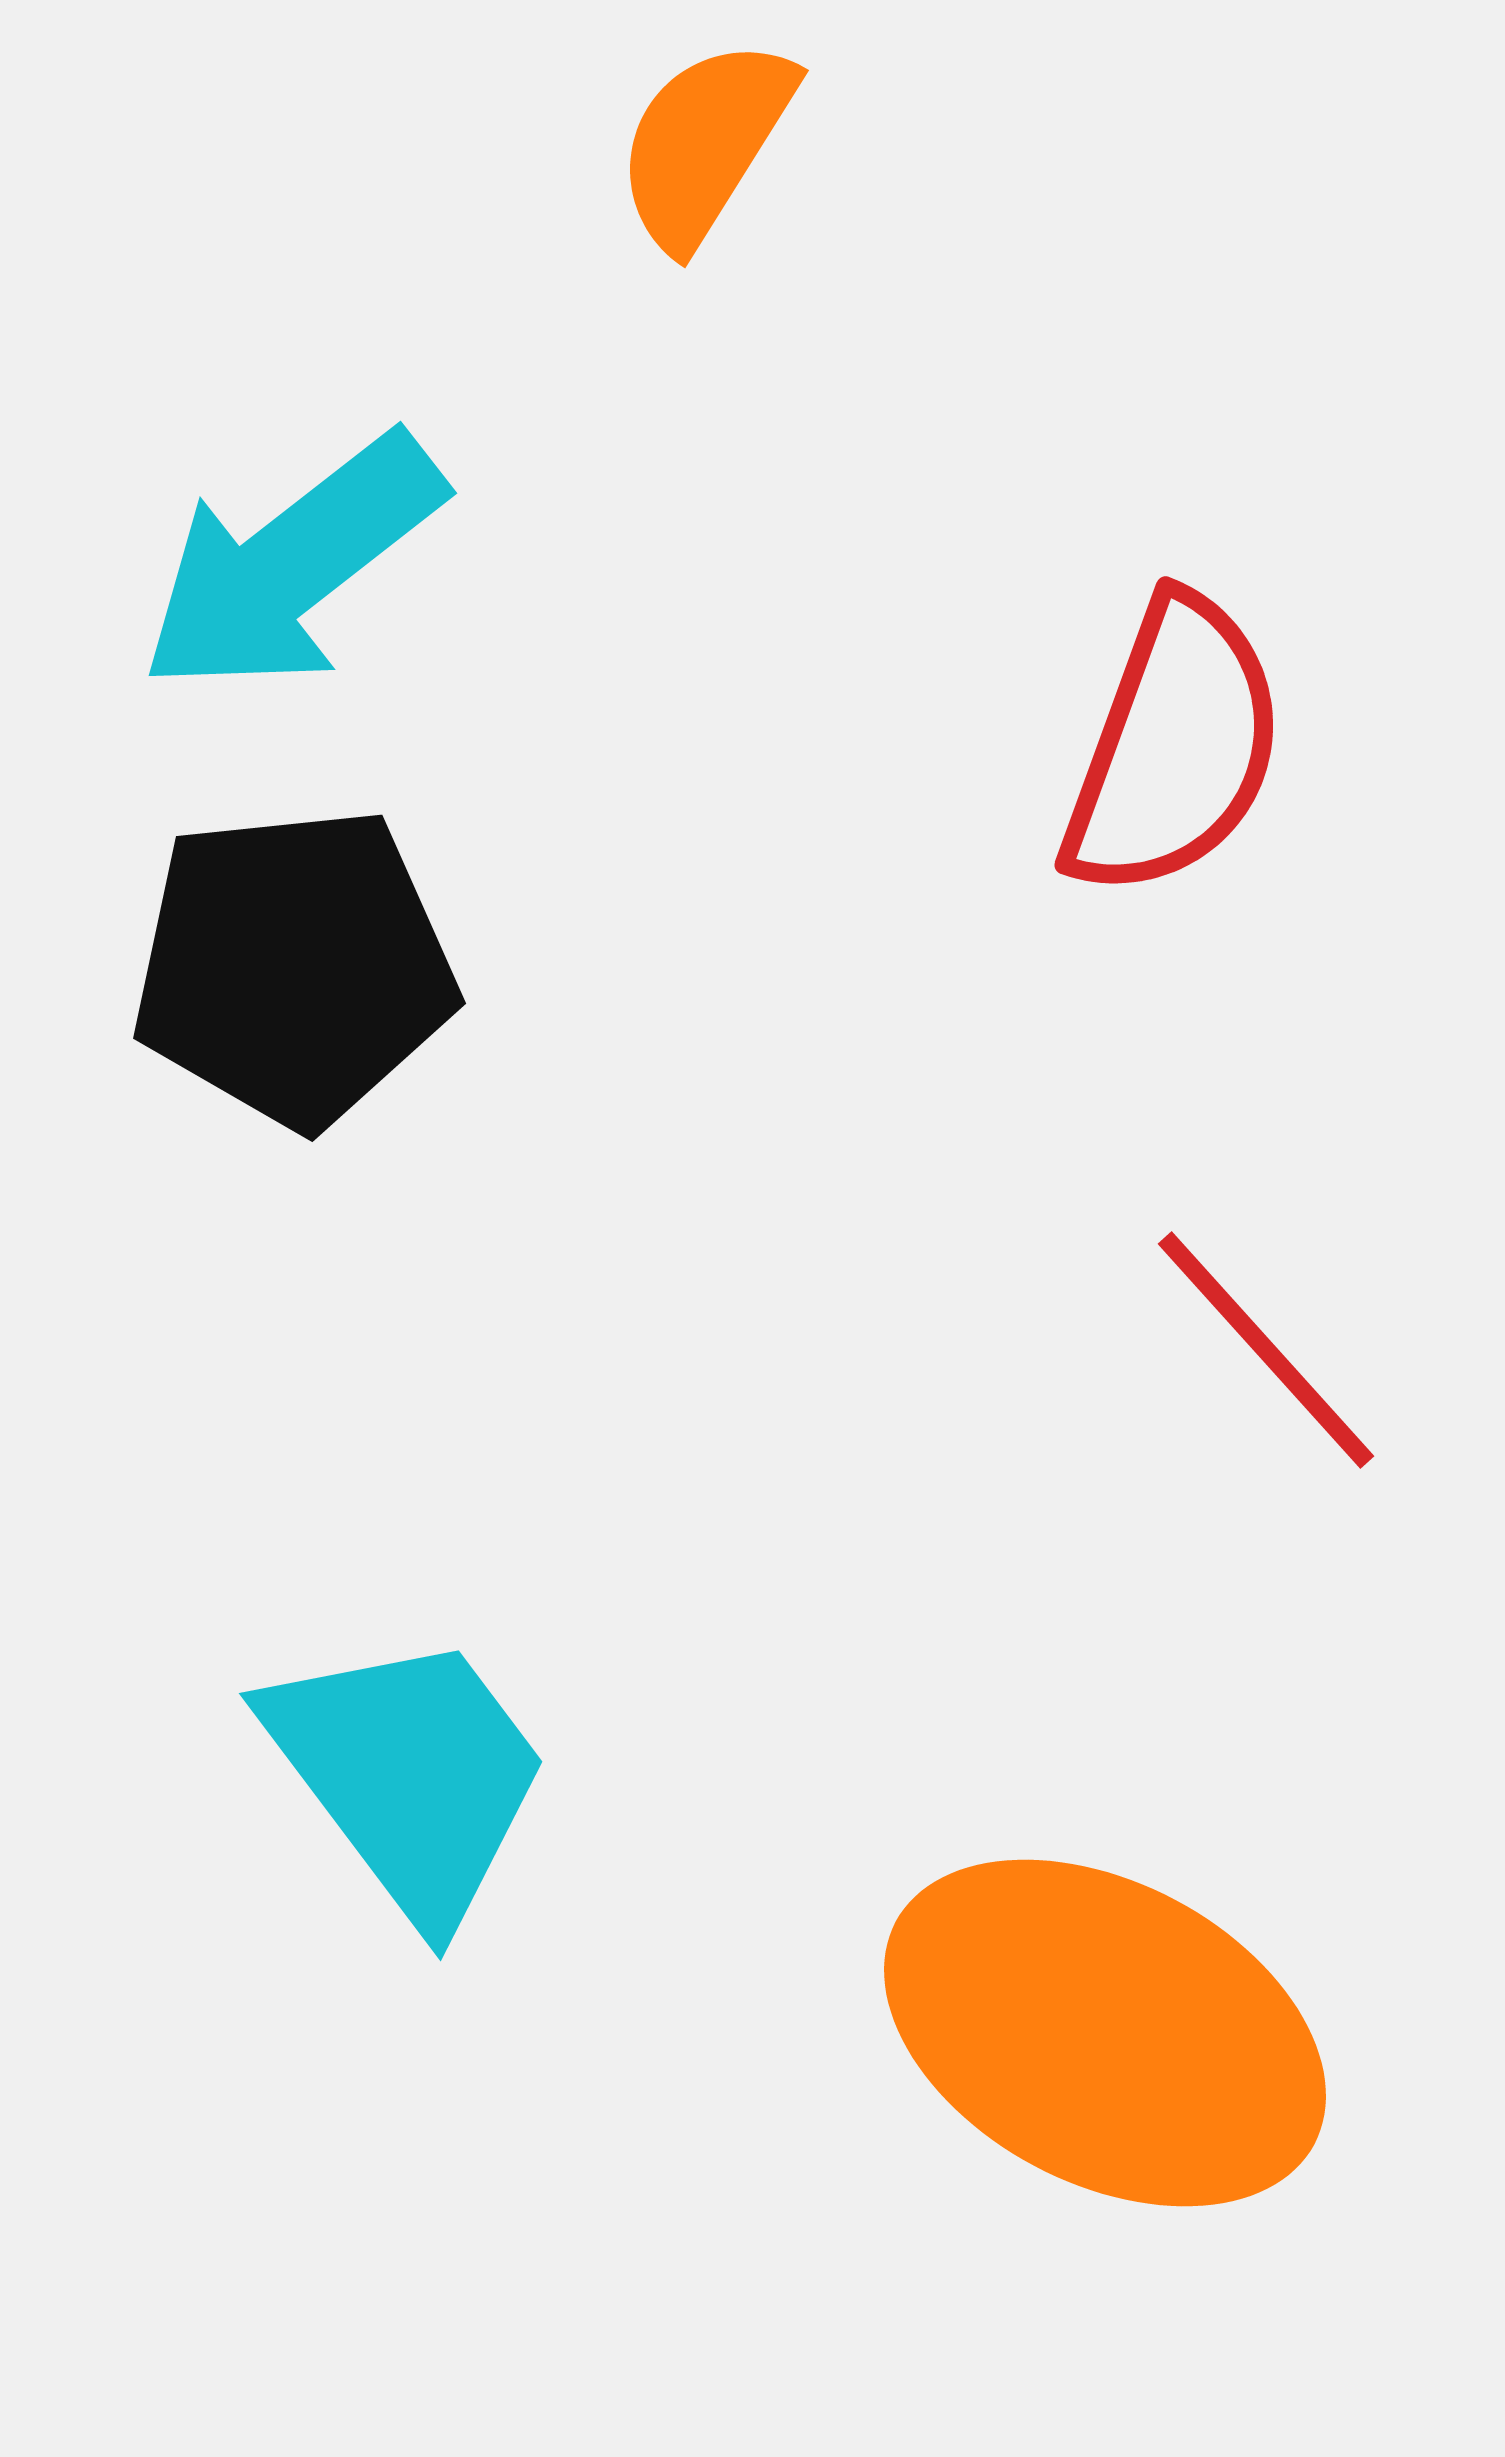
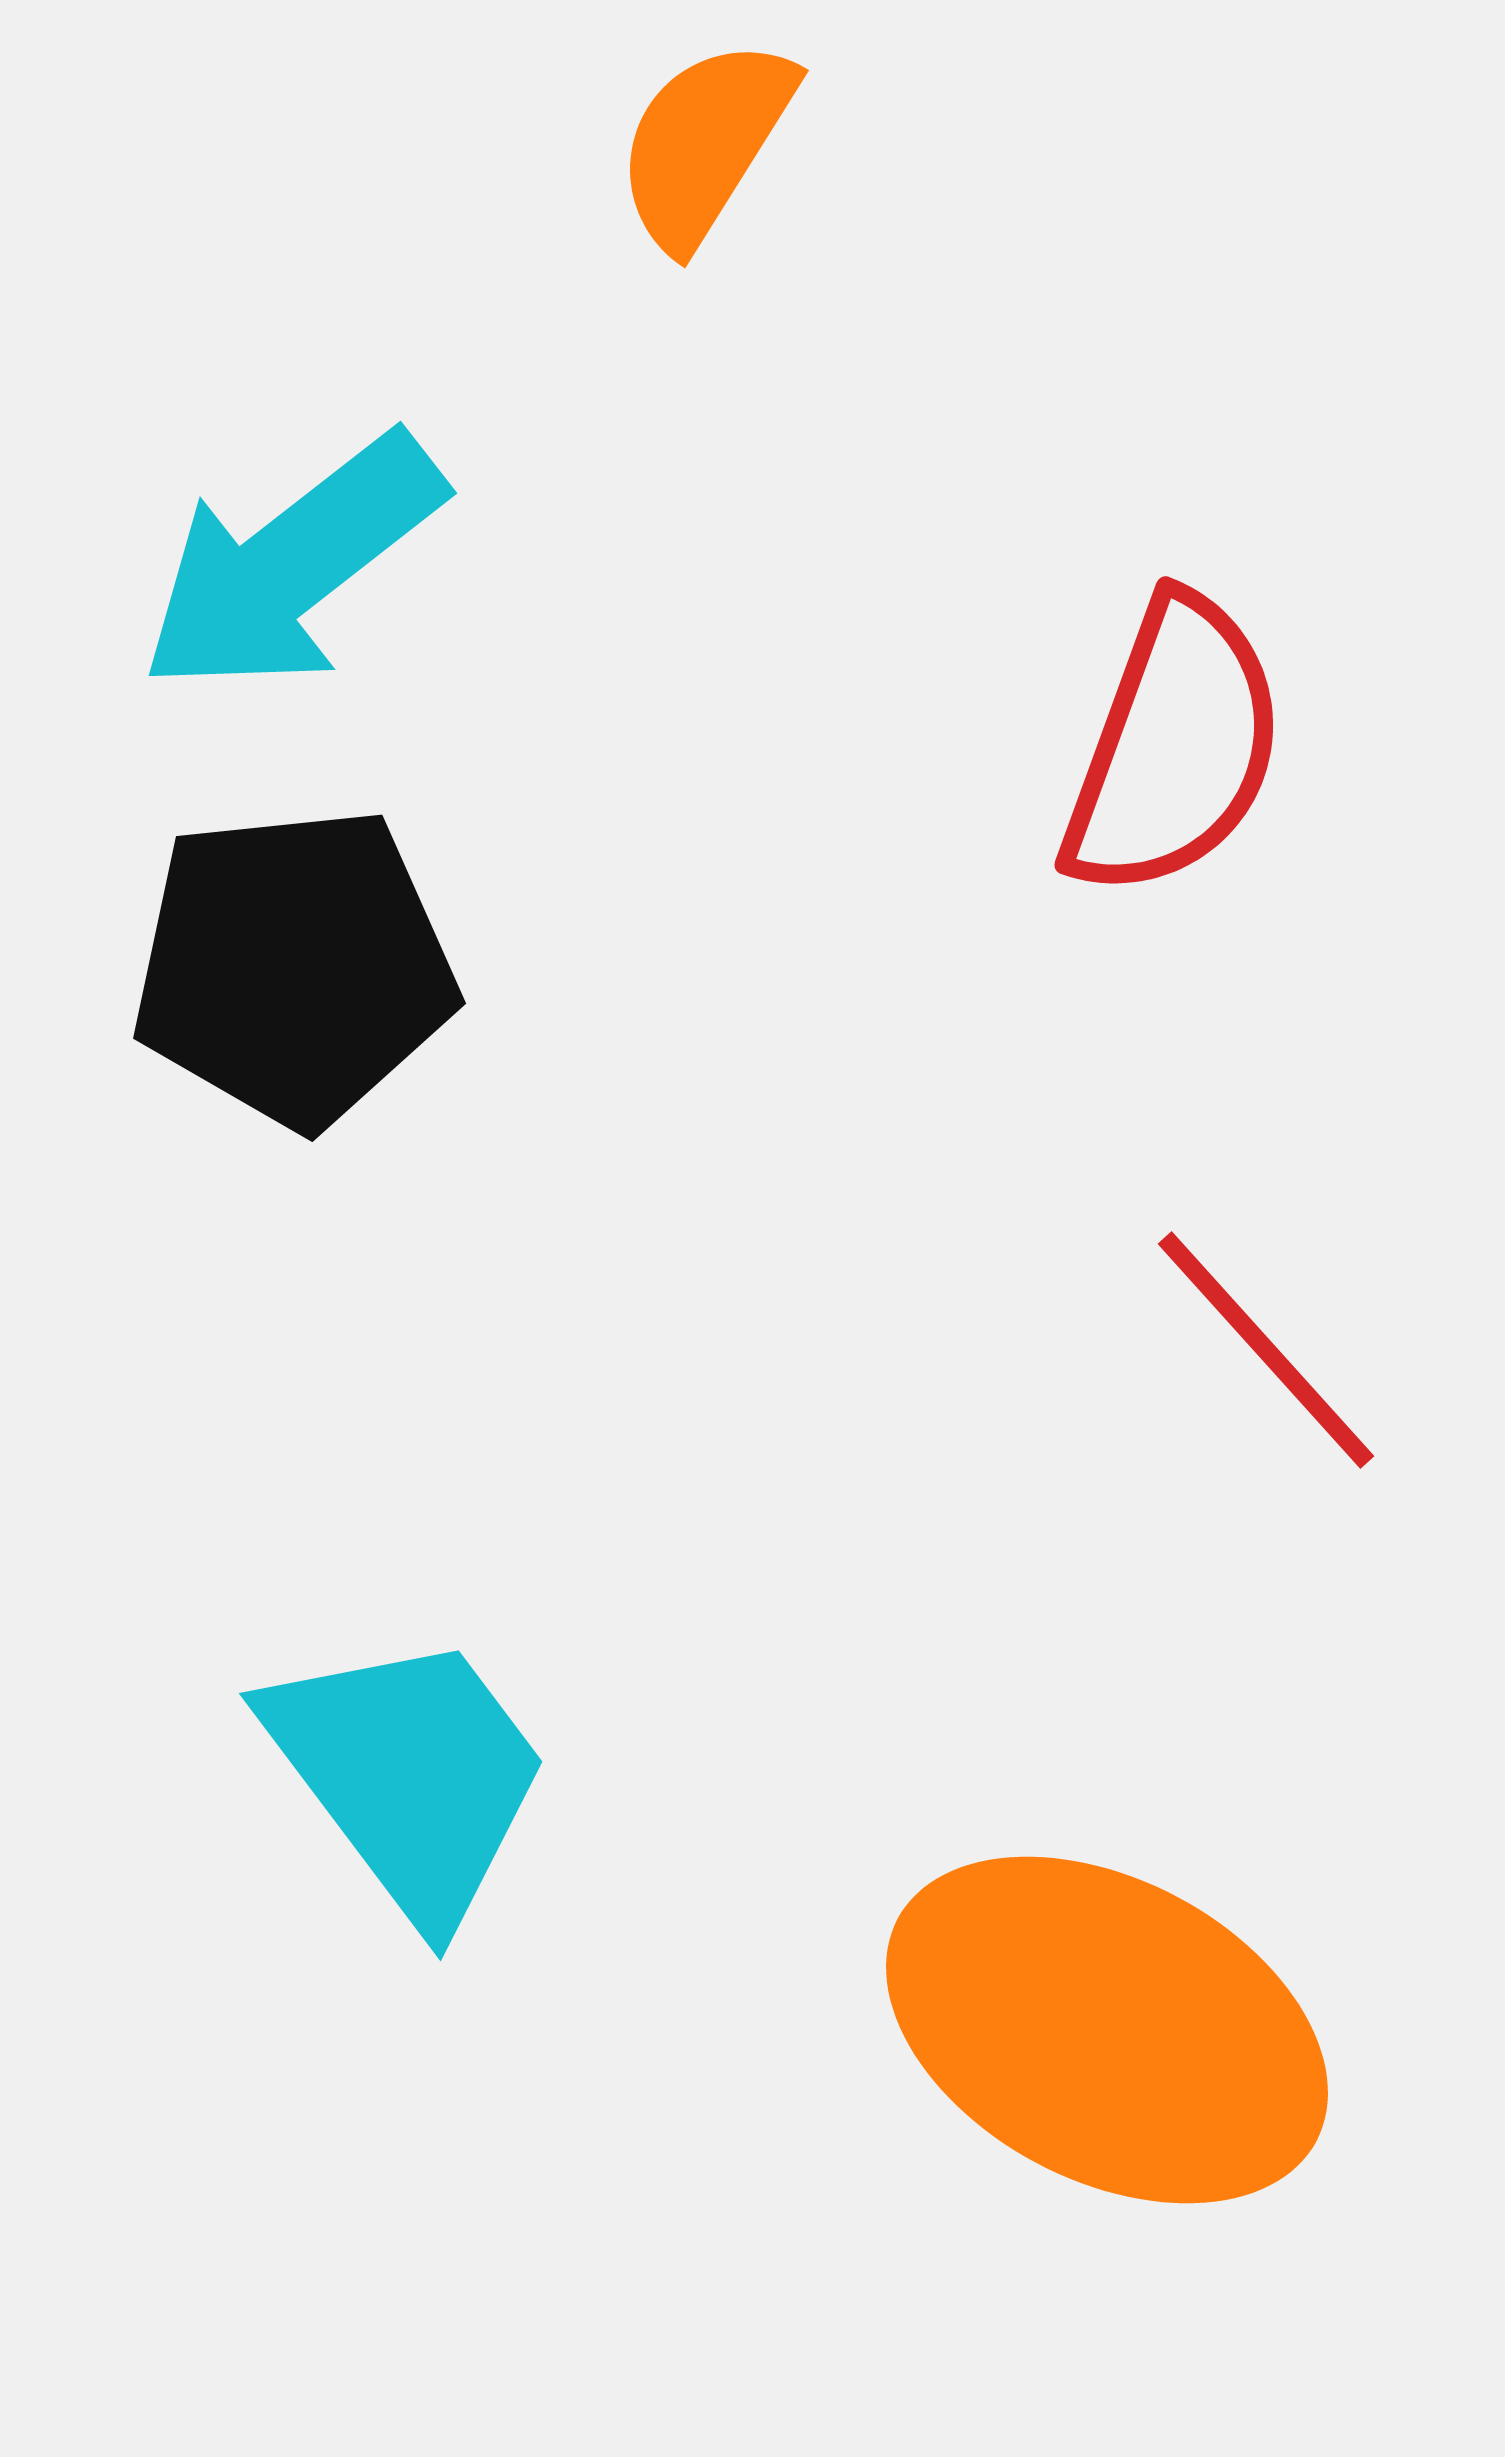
orange ellipse: moved 2 px right, 3 px up
